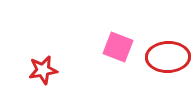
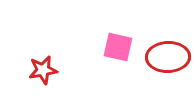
pink square: rotated 8 degrees counterclockwise
